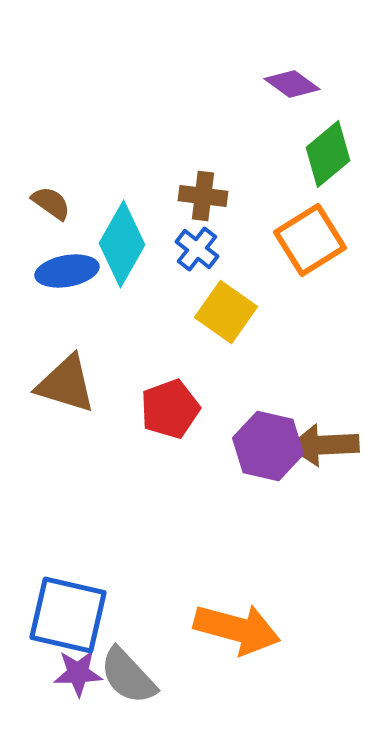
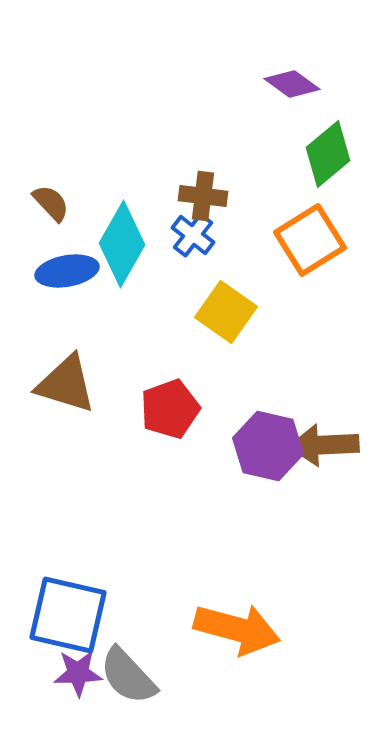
brown semicircle: rotated 12 degrees clockwise
blue cross: moved 4 px left, 14 px up
